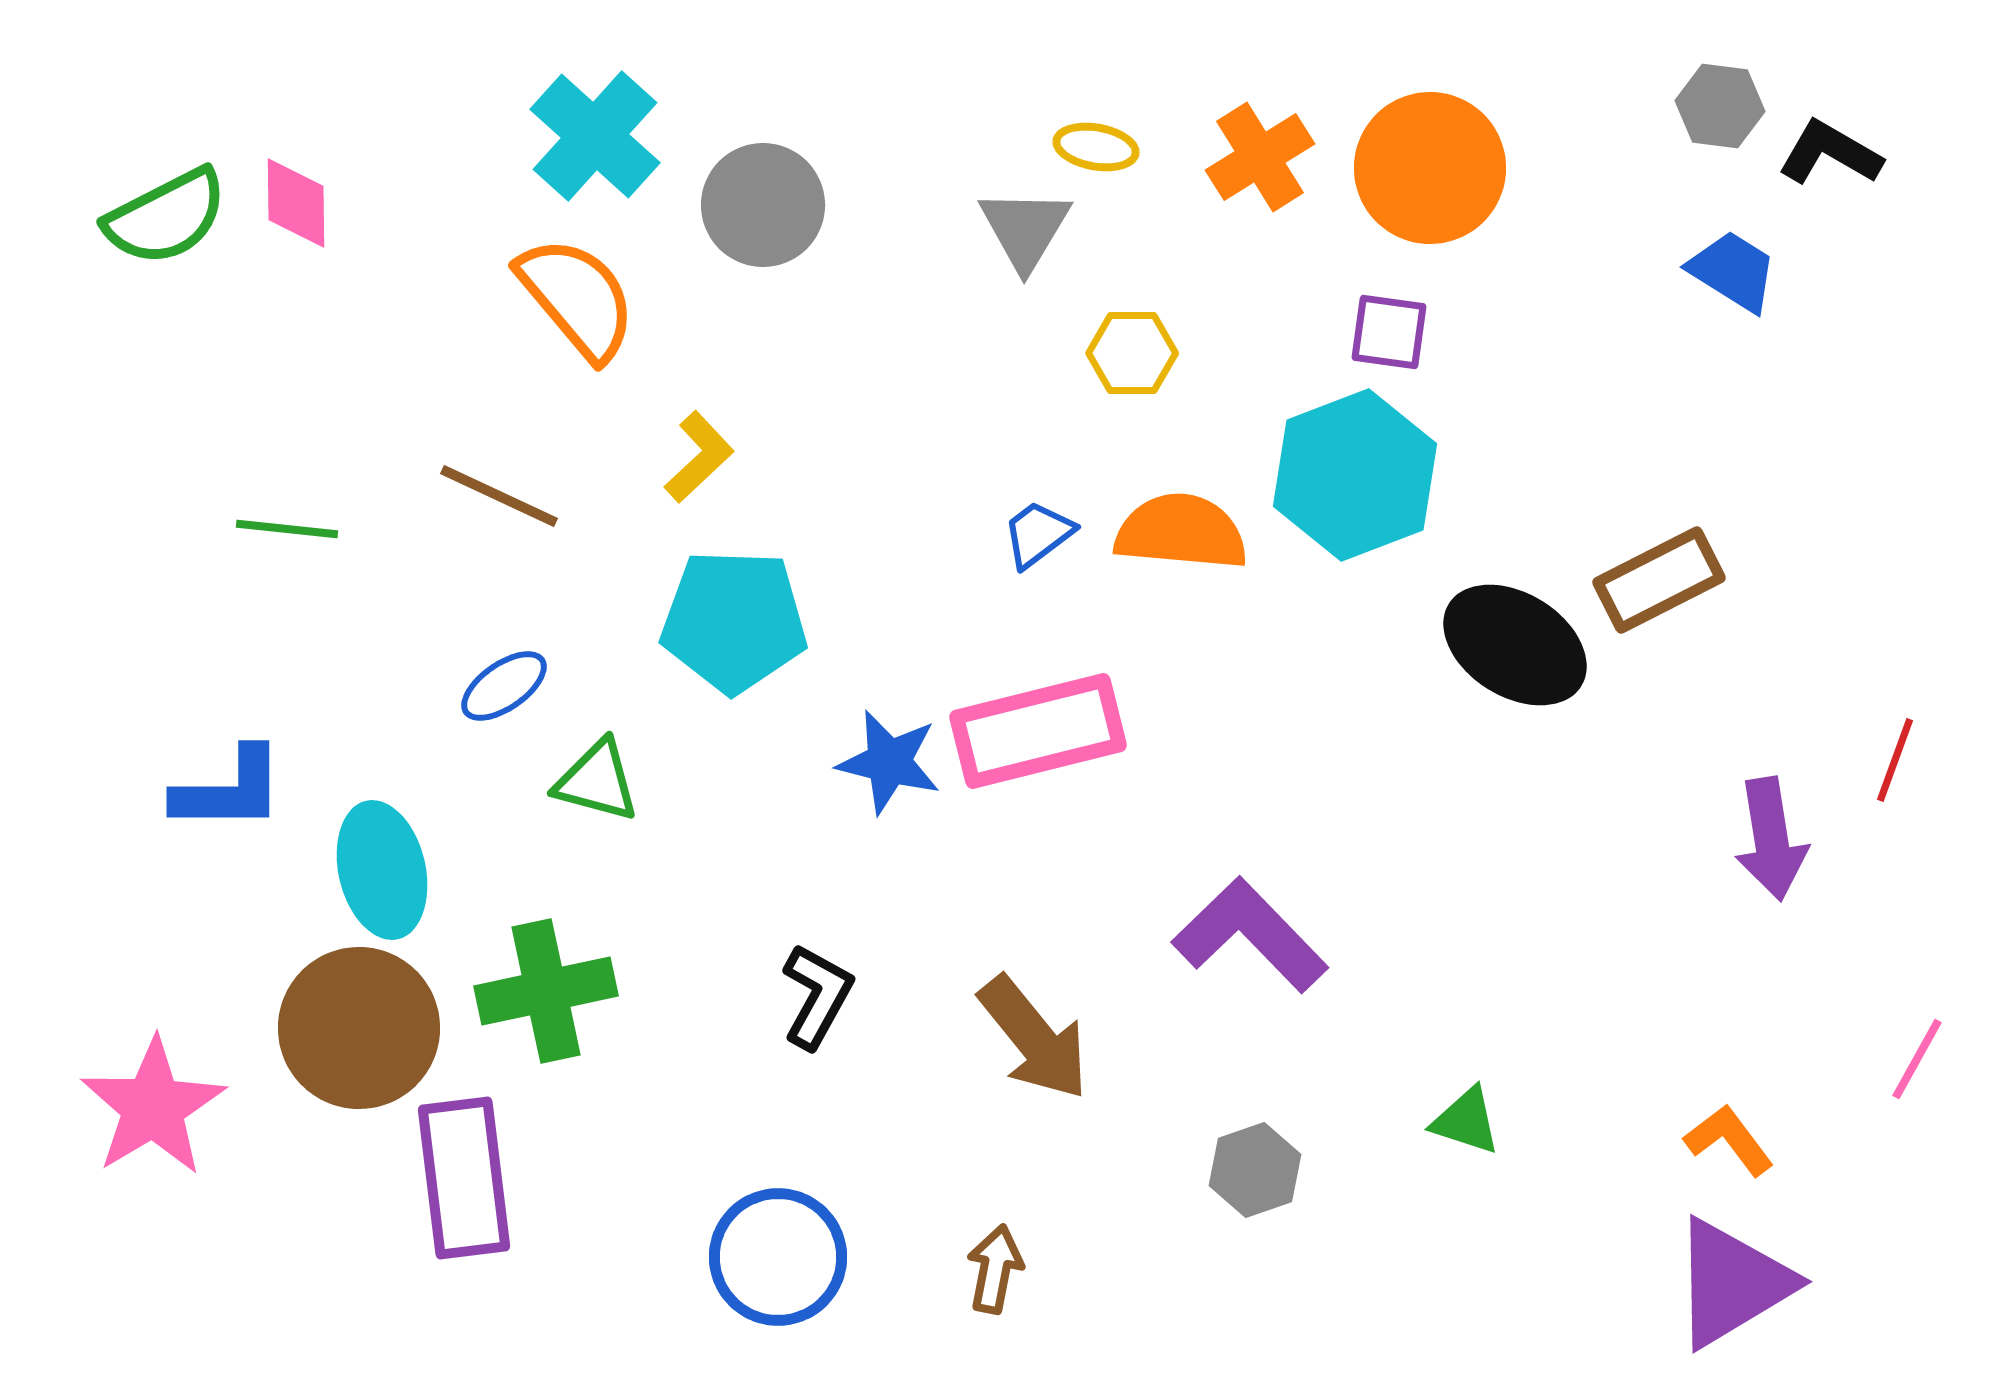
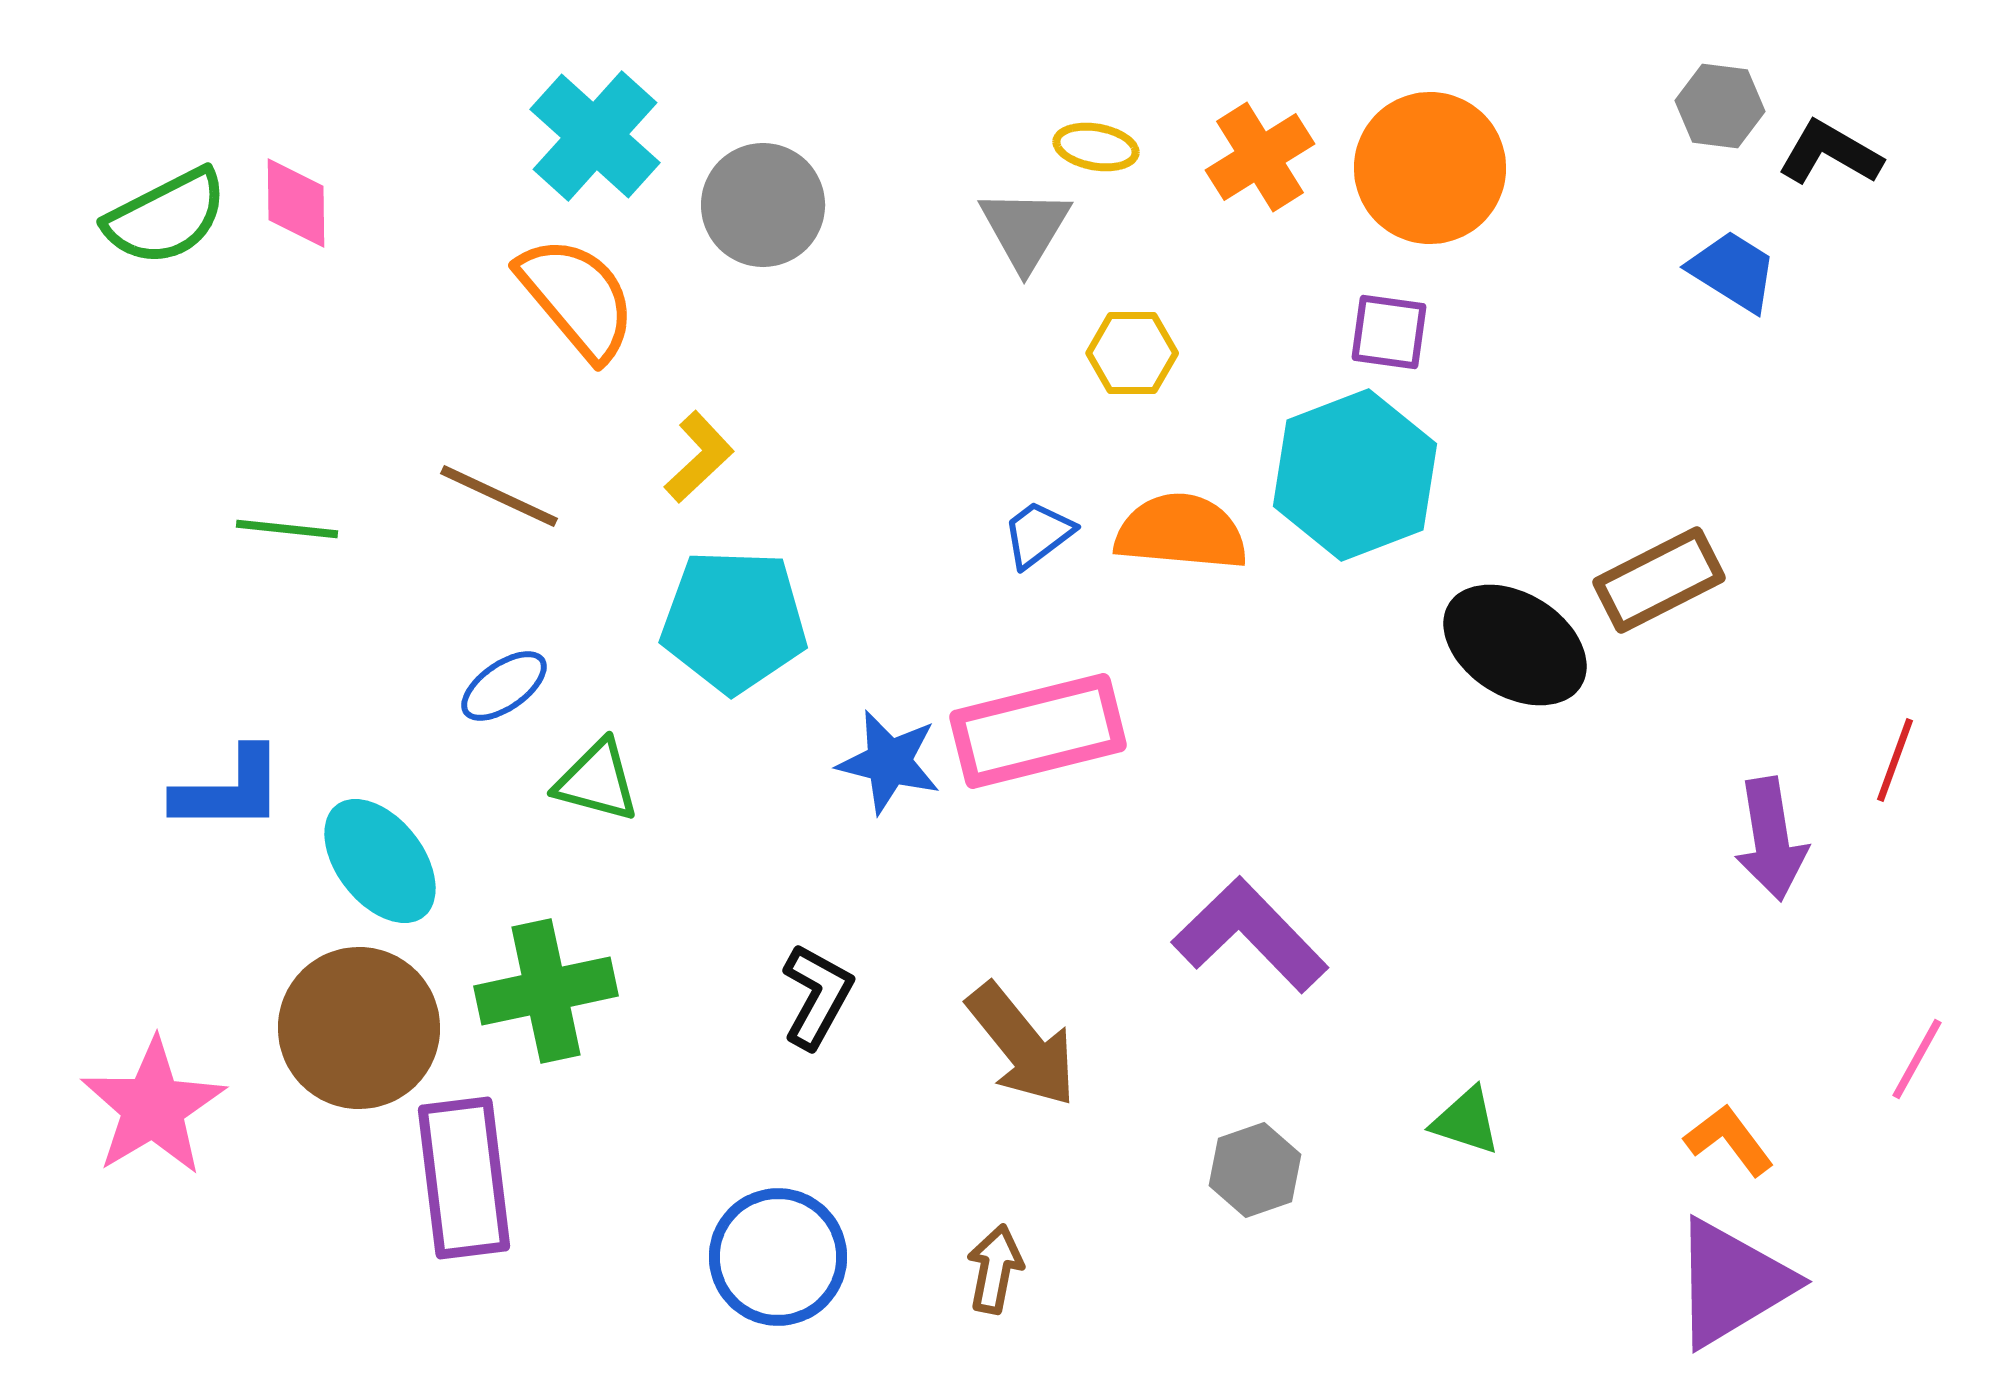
cyan ellipse at (382, 870): moved 2 px left, 9 px up; rotated 25 degrees counterclockwise
brown arrow at (1034, 1038): moved 12 px left, 7 px down
